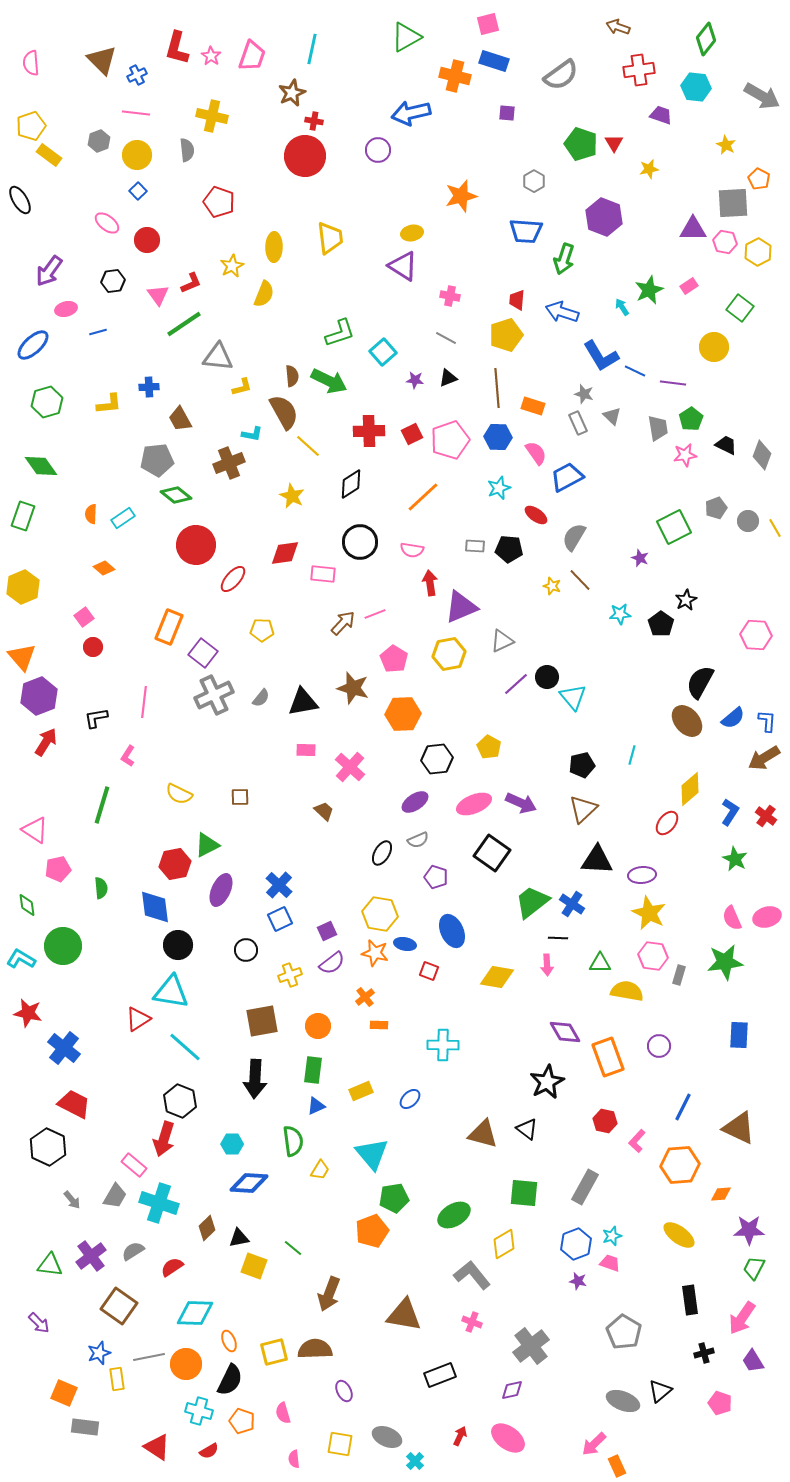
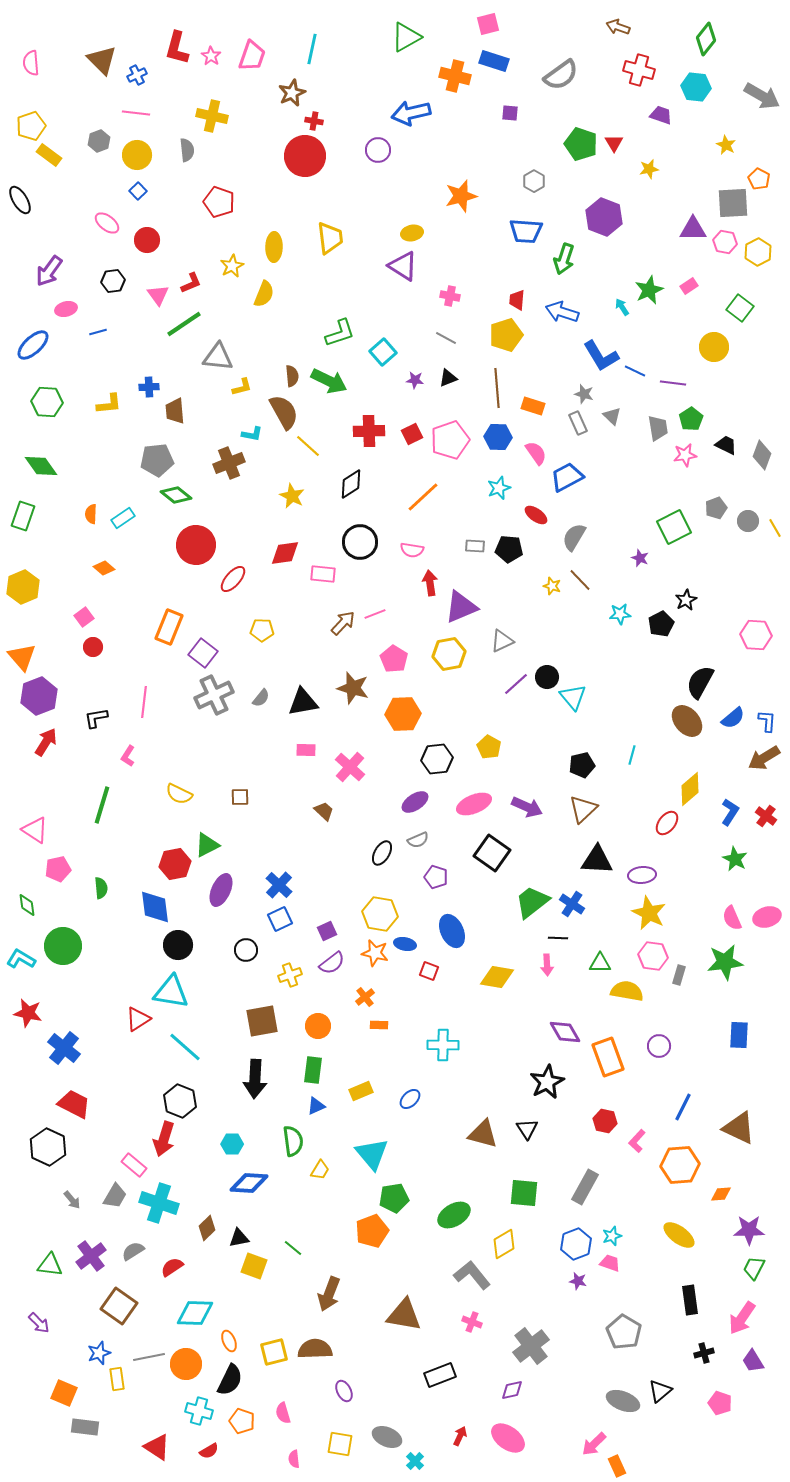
red cross at (639, 70): rotated 24 degrees clockwise
purple square at (507, 113): moved 3 px right
green hexagon at (47, 402): rotated 20 degrees clockwise
brown trapezoid at (180, 419): moved 5 px left, 8 px up; rotated 24 degrees clockwise
black pentagon at (661, 624): rotated 10 degrees clockwise
purple arrow at (521, 803): moved 6 px right, 4 px down
black triangle at (527, 1129): rotated 20 degrees clockwise
